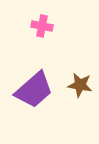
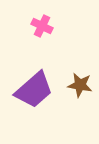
pink cross: rotated 15 degrees clockwise
